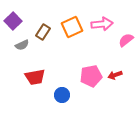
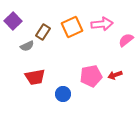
gray semicircle: moved 5 px right, 1 px down
blue circle: moved 1 px right, 1 px up
